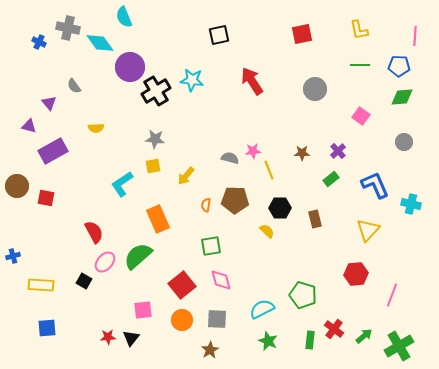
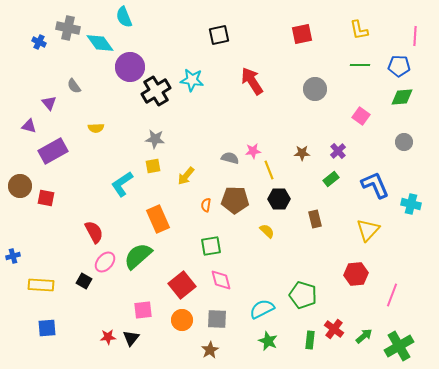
brown circle at (17, 186): moved 3 px right
black hexagon at (280, 208): moved 1 px left, 9 px up
